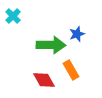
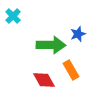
blue star: moved 1 px right
